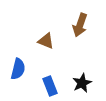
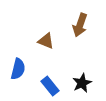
blue rectangle: rotated 18 degrees counterclockwise
